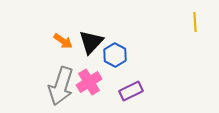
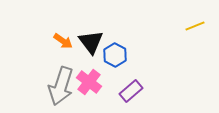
yellow line: moved 4 px down; rotated 72 degrees clockwise
black triangle: rotated 20 degrees counterclockwise
pink cross: rotated 20 degrees counterclockwise
purple rectangle: rotated 15 degrees counterclockwise
